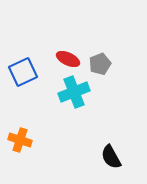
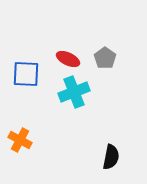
gray pentagon: moved 5 px right, 6 px up; rotated 15 degrees counterclockwise
blue square: moved 3 px right, 2 px down; rotated 28 degrees clockwise
orange cross: rotated 10 degrees clockwise
black semicircle: rotated 140 degrees counterclockwise
